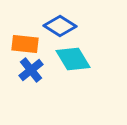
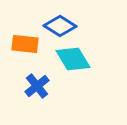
blue cross: moved 6 px right, 16 px down
